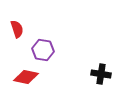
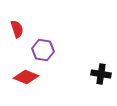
red diamond: rotated 10 degrees clockwise
